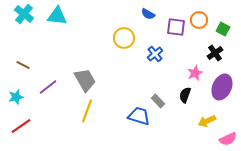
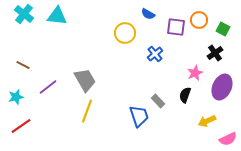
yellow circle: moved 1 px right, 5 px up
blue trapezoid: rotated 55 degrees clockwise
